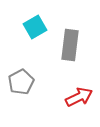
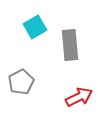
gray rectangle: rotated 12 degrees counterclockwise
